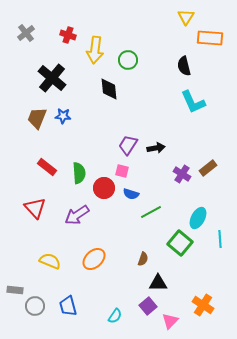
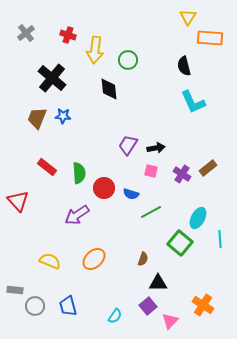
yellow triangle: moved 2 px right
pink square: moved 29 px right
red triangle: moved 17 px left, 7 px up
